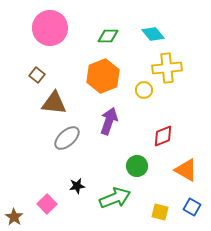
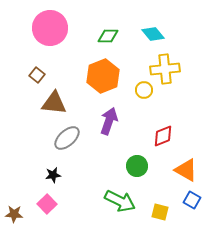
yellow cross: moved 2 px left, 1 px down
black star: moved 24 px left, 11 px up
green arrow: moved 5 px right, 3 px down; rotated 48 degrees clockwise
blue square: moved 7 px up
brown star: moved 3 px up; rotated 30 degrees counterclockwise
